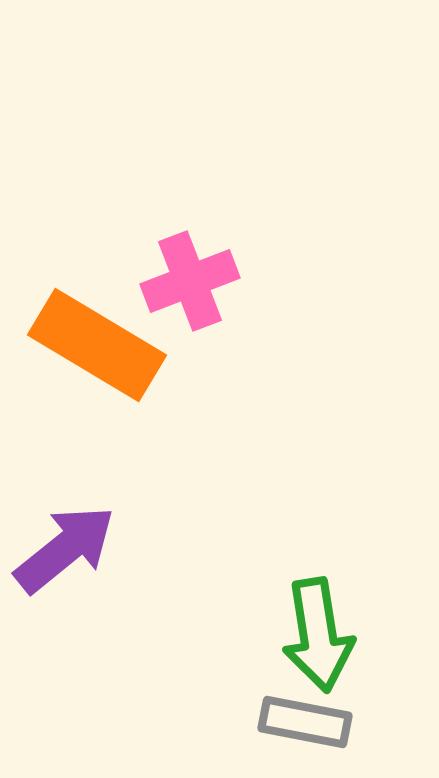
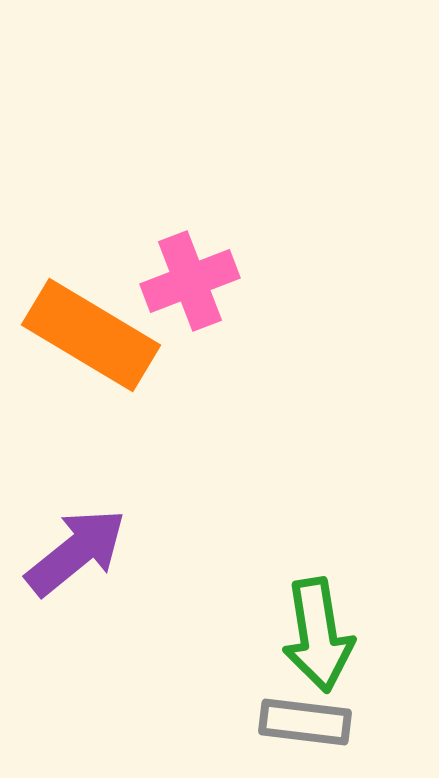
orange rectangle: moved 6 px left, 10 px up
purple arrow: moved 11 px right, 3 px down
gray rectangle: rotated 4 degrees counterclockwise
